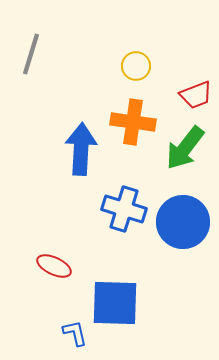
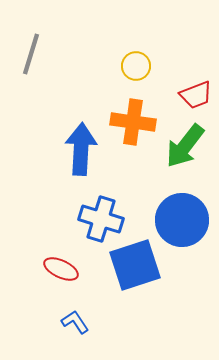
green arrow: moved 2 px up
blue cross: moved 23 px left, 10 px down
blue circle: moved 1 px left, 2 px up
red ellipse: moved 7 px right, 3 px down
blue square: moved 20 px right, 38 px up; rotated 20 degrees counterclockwise
blue L-shape: moved 11 px up; rotated 20 degrees counterclockwise
